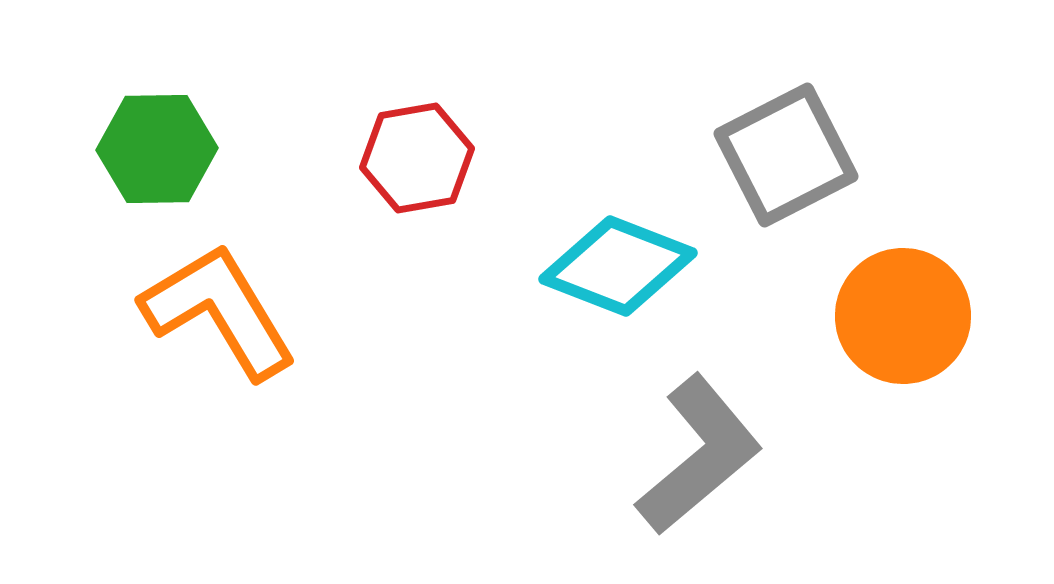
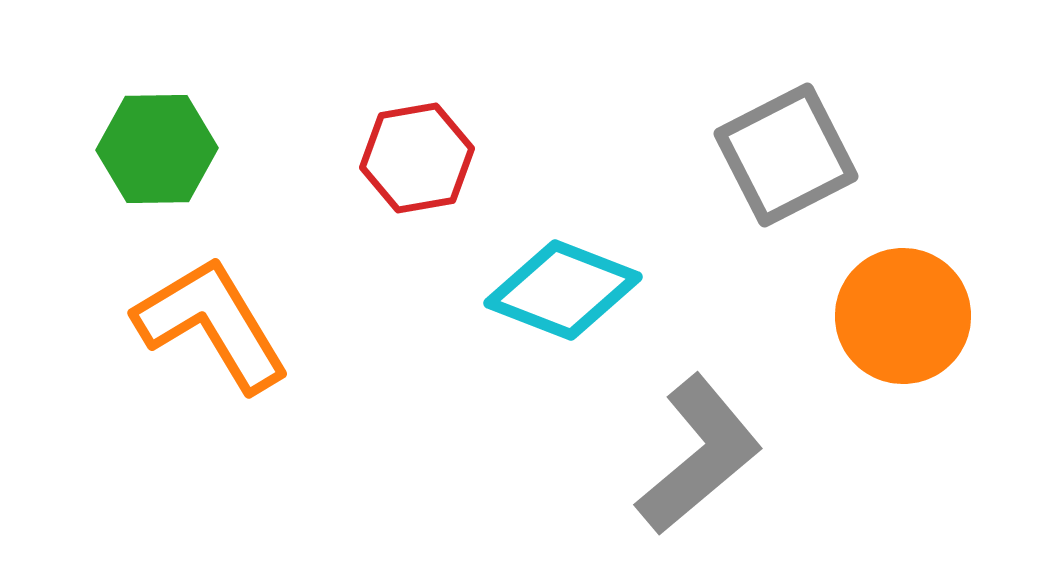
cyan diamond: moved 55 px left, 24 px down
orange L-shape: moved 7 px left, 13 px down
